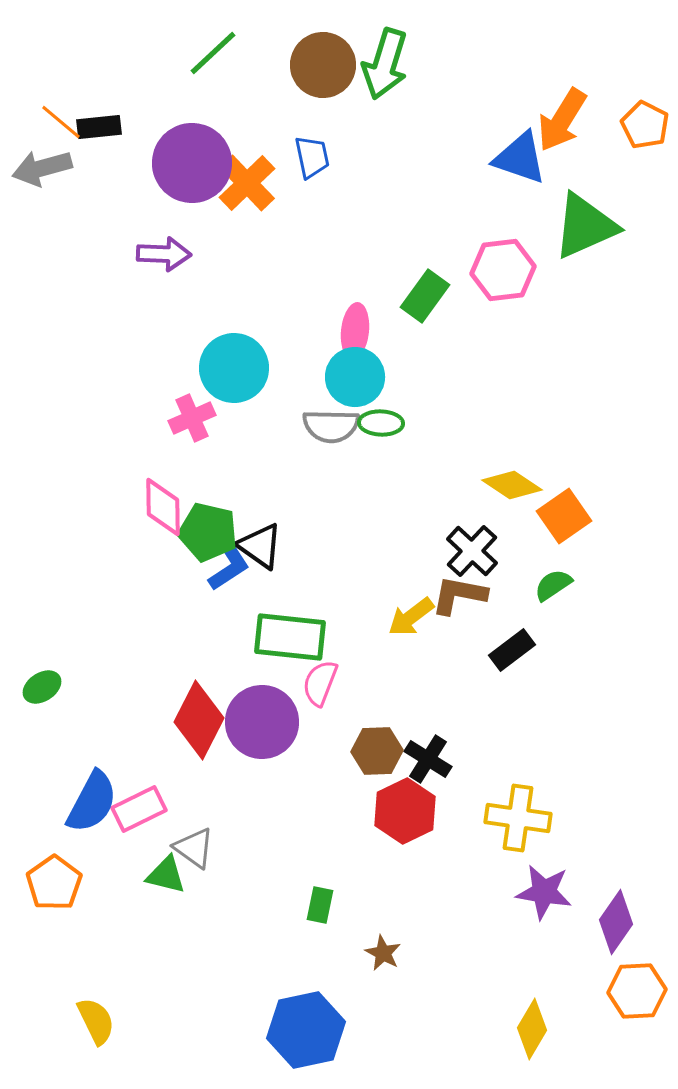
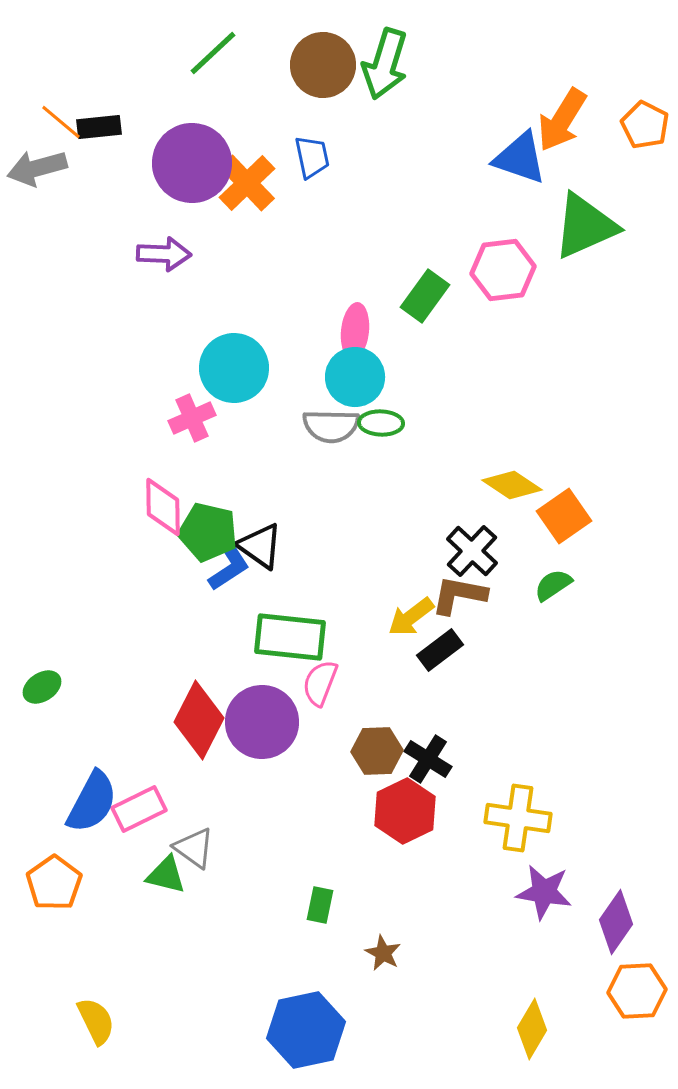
gray arrow at (42, 168): moved 5 px left
black rectangle at (512, 650): moved 72 px left
